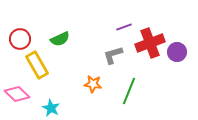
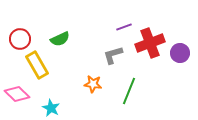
purple circle: moved 3 px right, 1 px down
